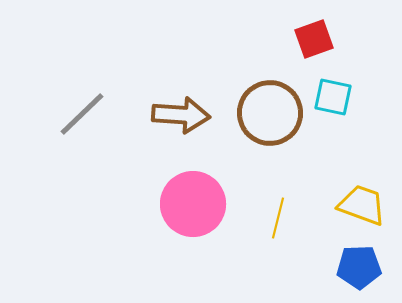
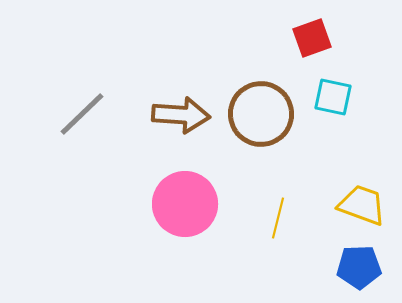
red square: moved 2 px left, 1 px up
brown circle: moved 9 px left, 1 px down
pink circle: moved 8 px left
